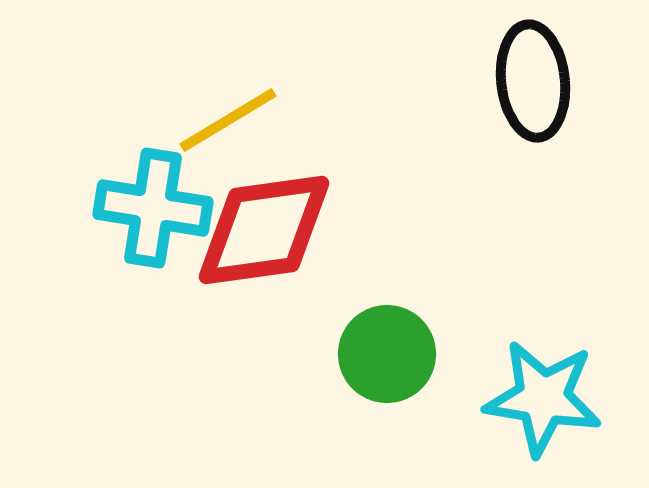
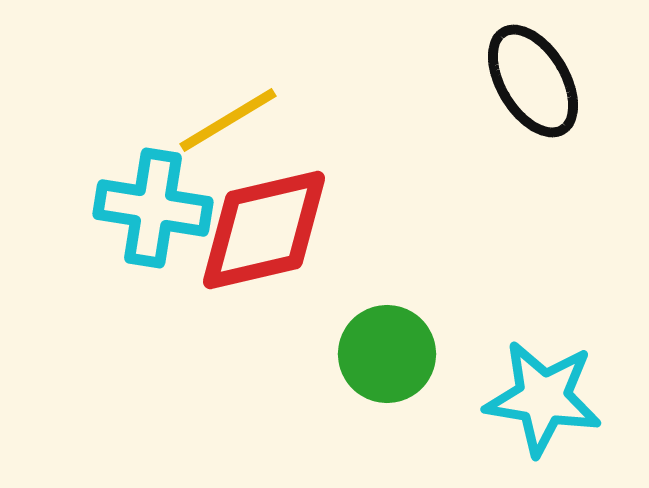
black ellipse: rotated 25 degrees counterclockwise
red diamond: rotated 5 degrees counterclockwise
